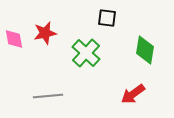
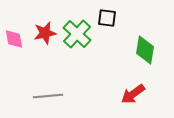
green cross: moved 9 px left, 19 px up
